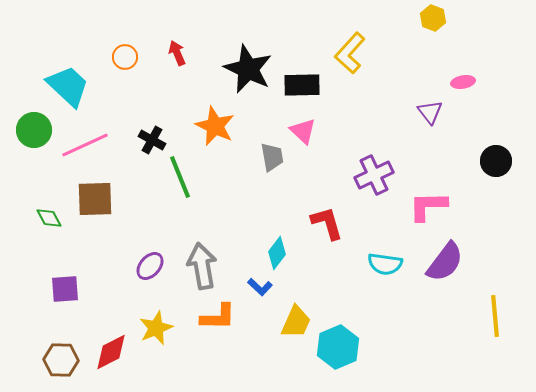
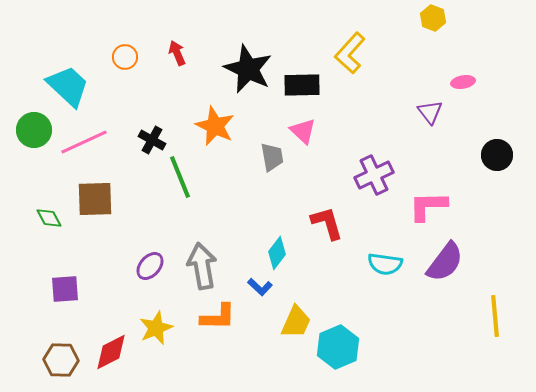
pink line: moved 1 px left, 3 px up
black circle: moved 1 px right, 6 px up
